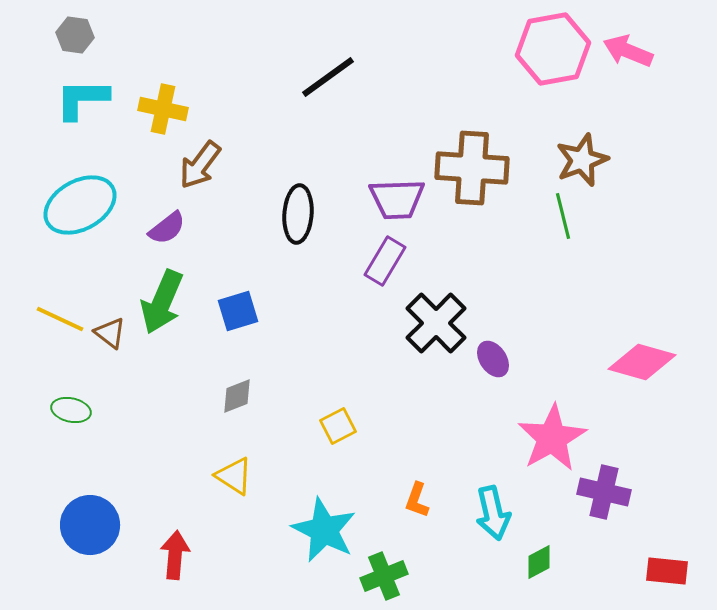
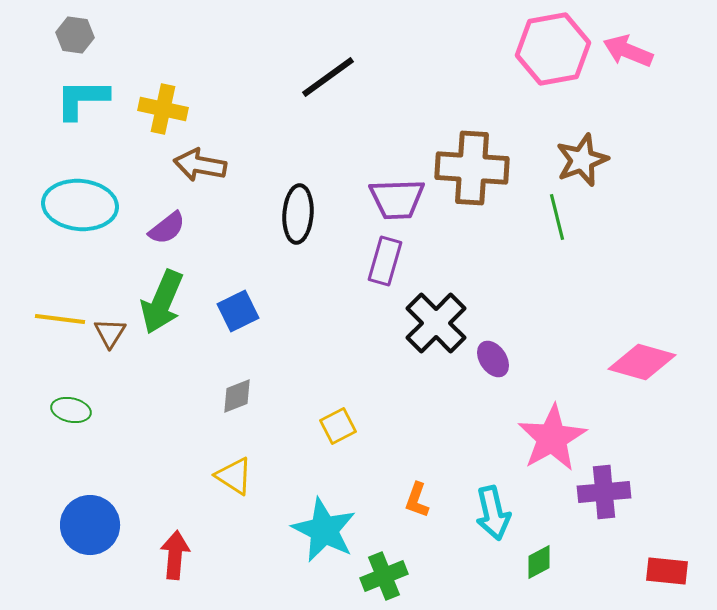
brown arrow: rotated 63 degrees clockwise
cyan ellipse: rotated 34 degrees clockwise
green line: moved 6 px left, 1 px down
purple rectangle: rotated 15 degrees counterclockwise
blue square: rotated 9 degrees counterclockwise
yellow line: rotated 18 degrees counterclockwise
brown triangle: rotated 24 degrees clockwise
purple cross: rotated 18 degrees counterclockwise
